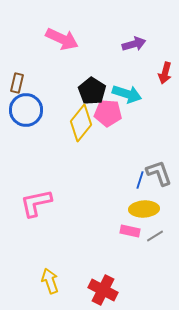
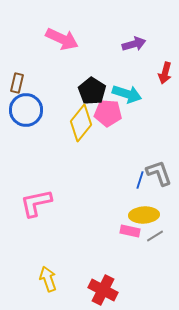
yellow ellipse: moved 6 px down
yellow arrow: moved 2 px left, 2 px up
